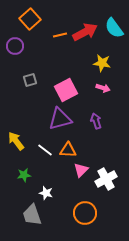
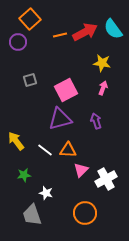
cyan semicircle: moved 1 px left, 1 px down
purple circle: moved 3 px right, 4 px up
pink arrow: rotated 88 degrees counterclockwise
